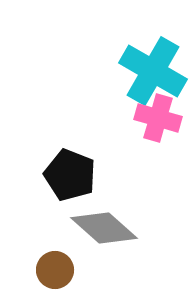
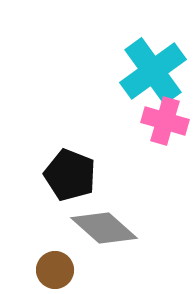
cyan cross: rotated 24 degrees clockwise
pink cross: moved 7 px right, 3 px down
